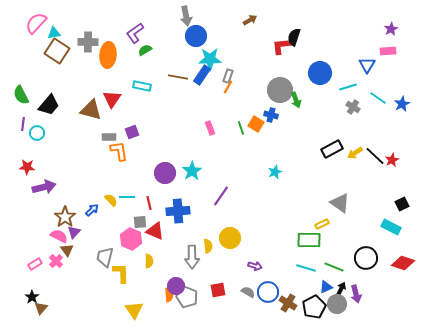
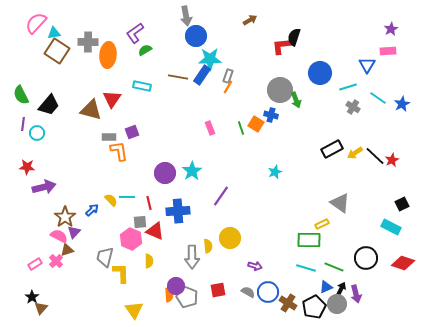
brown triangle at (67, 250): rotated 48 degrees clockwise
